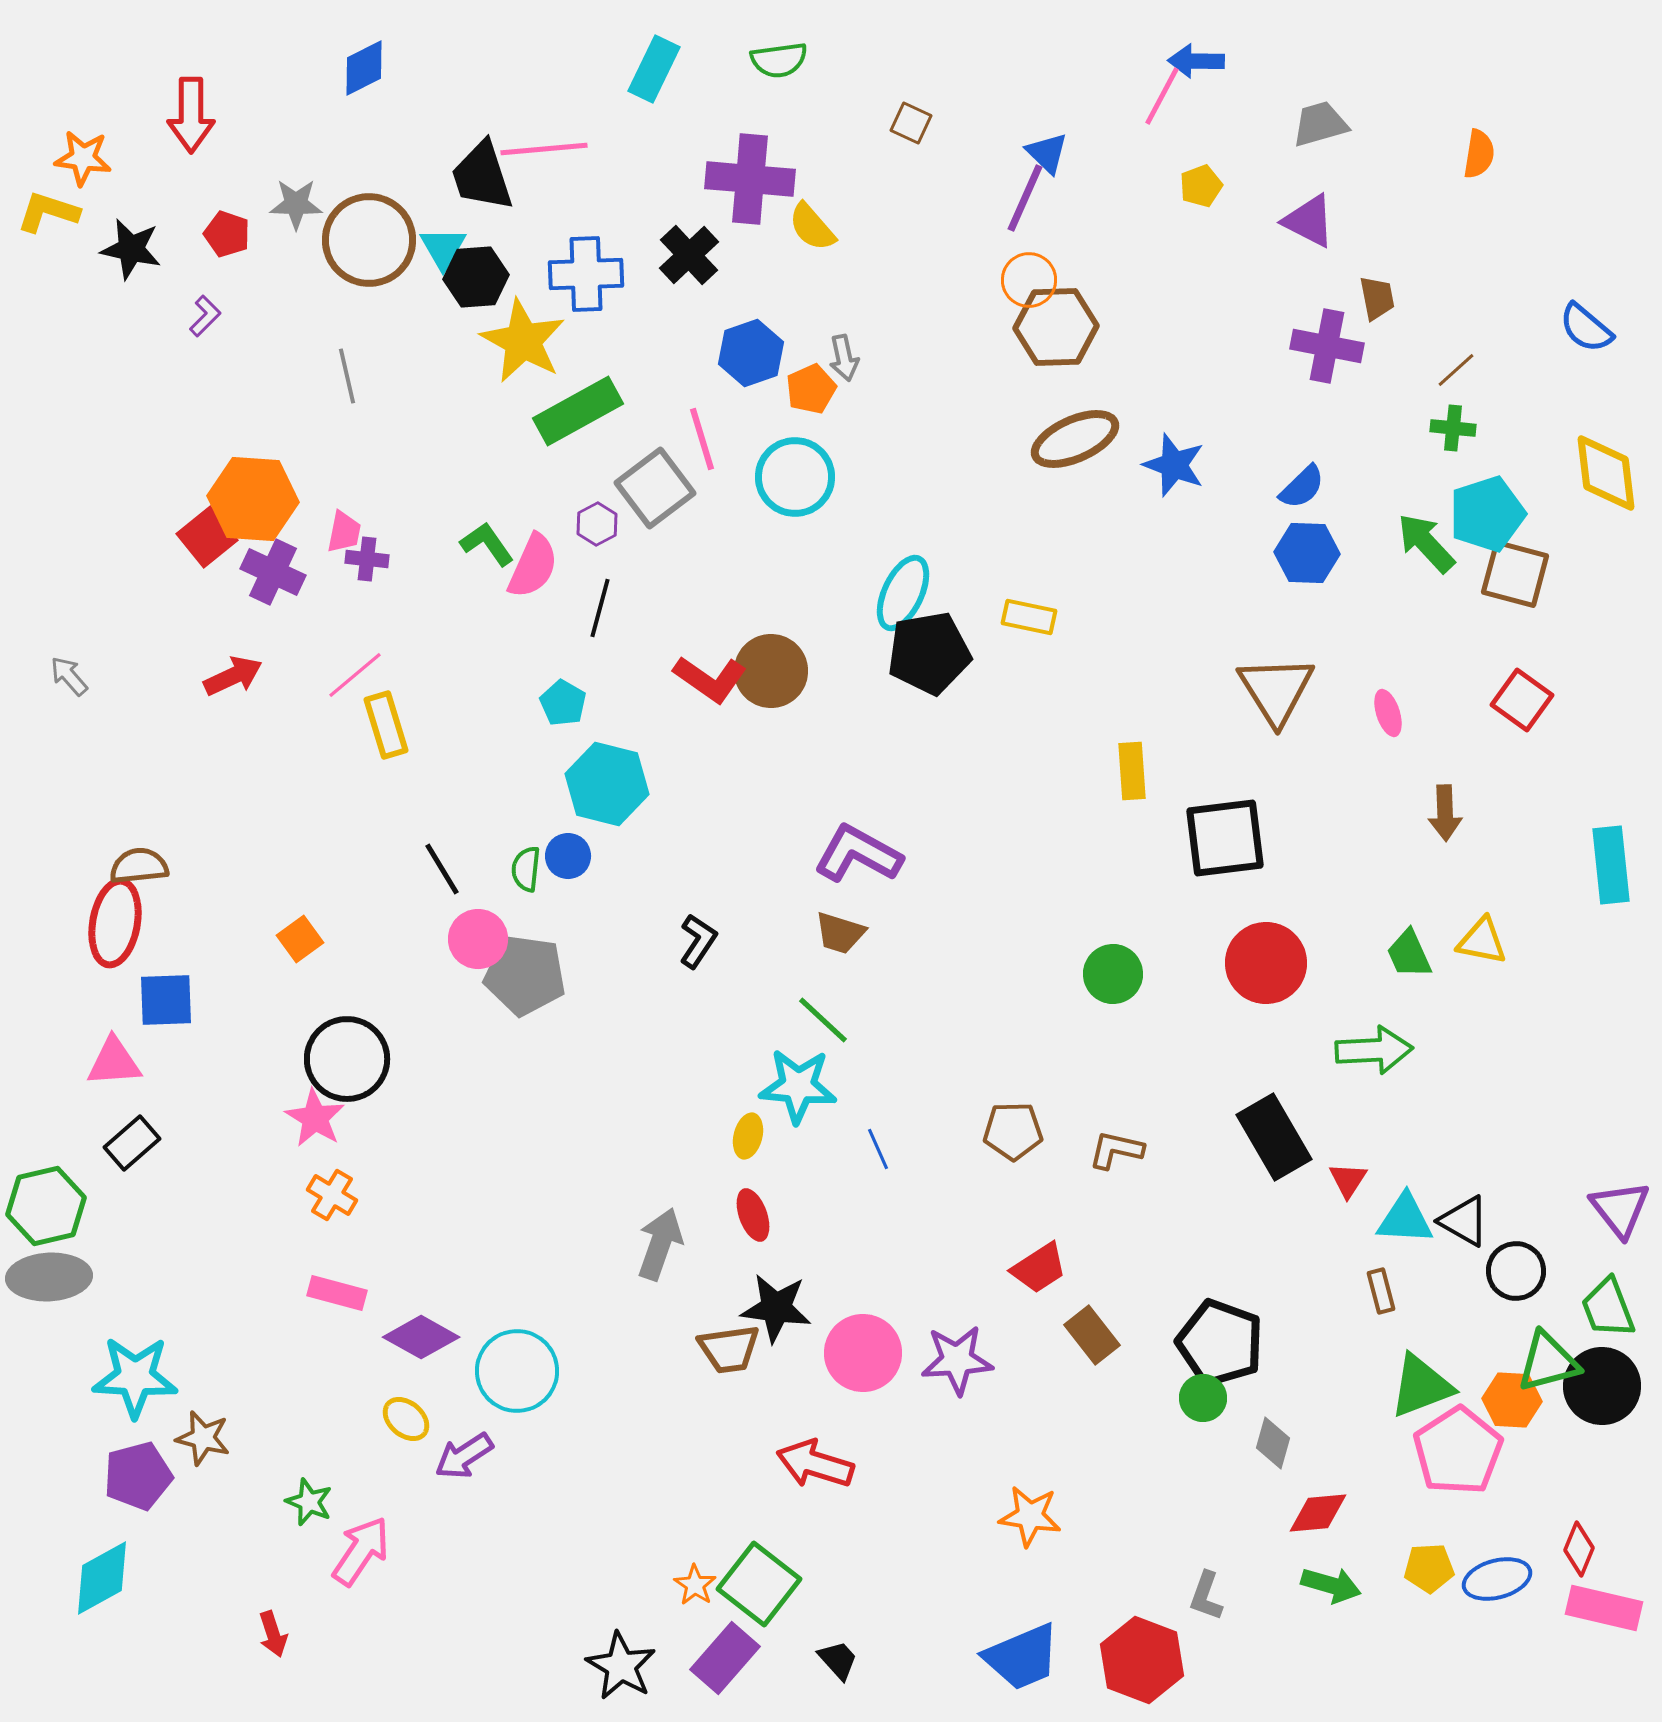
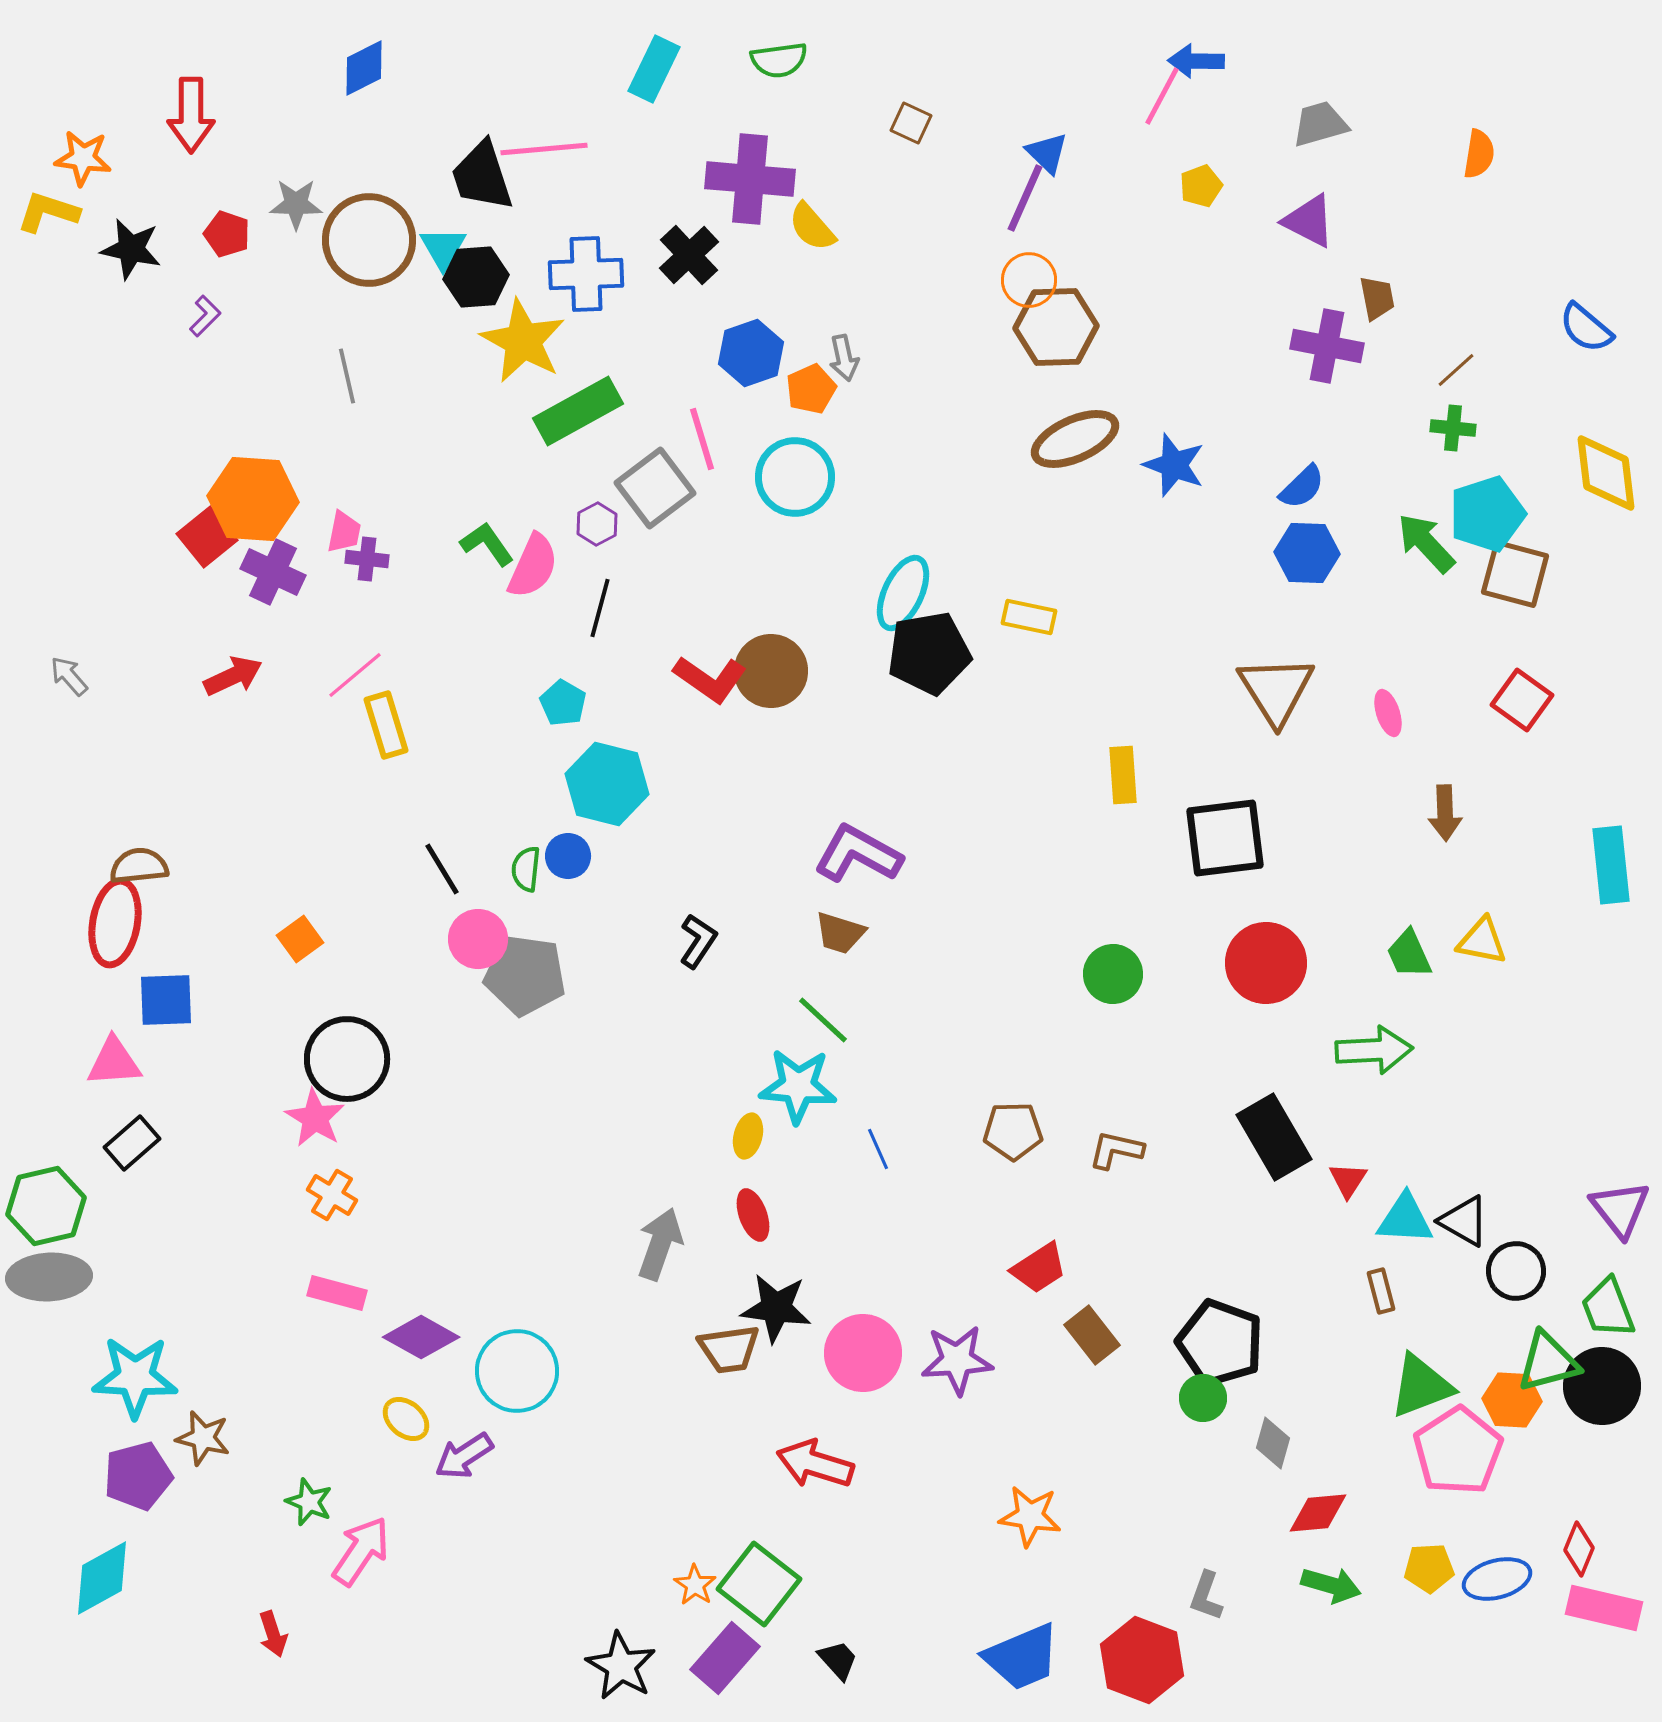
yellow rectangle at (1132, 771): moved 9 px left, 4 px down
